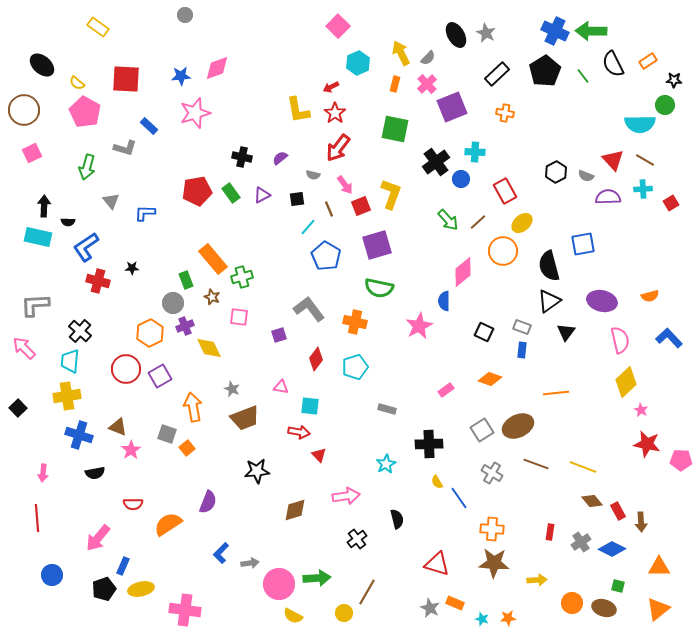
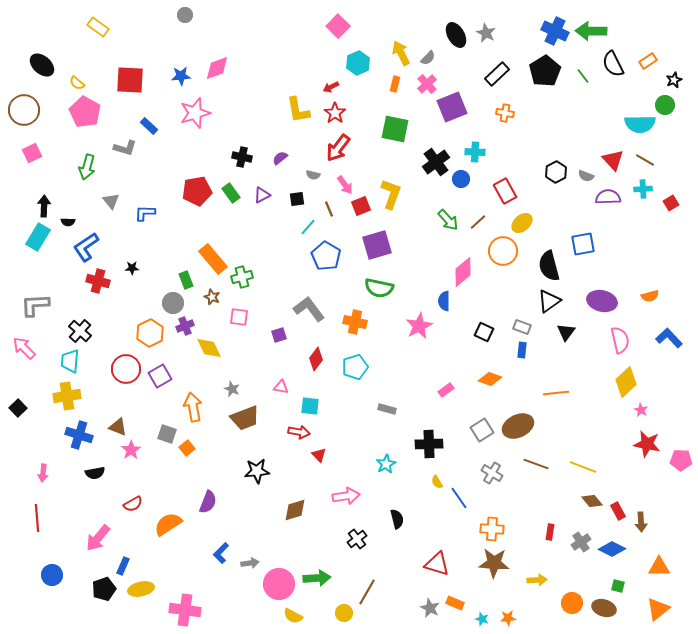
red square at (126, 79): moved 4 px right, 1 px down
black star at (674, 80): rotated 28 degrees counterclockwise
cyan rectangle at (38, 237): rotated 72 degrees counterclockwise
red semicircle at (133, 504): rotated 30 degrees counterclockwise
